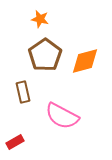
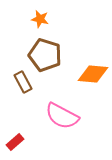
brown pentagon: rotated 20 degrees counterclockwise
orange diamond: moved 8 px right, 13 px down; rotated 20 degrees clockwise
brown rectangle: moved 10 px up; rotated 15 degrees counterclockwise
red rectangle: rotated 12 degrees counterclockwise
